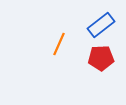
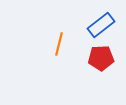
orange line: rotated 10 degrees counterclockwise
